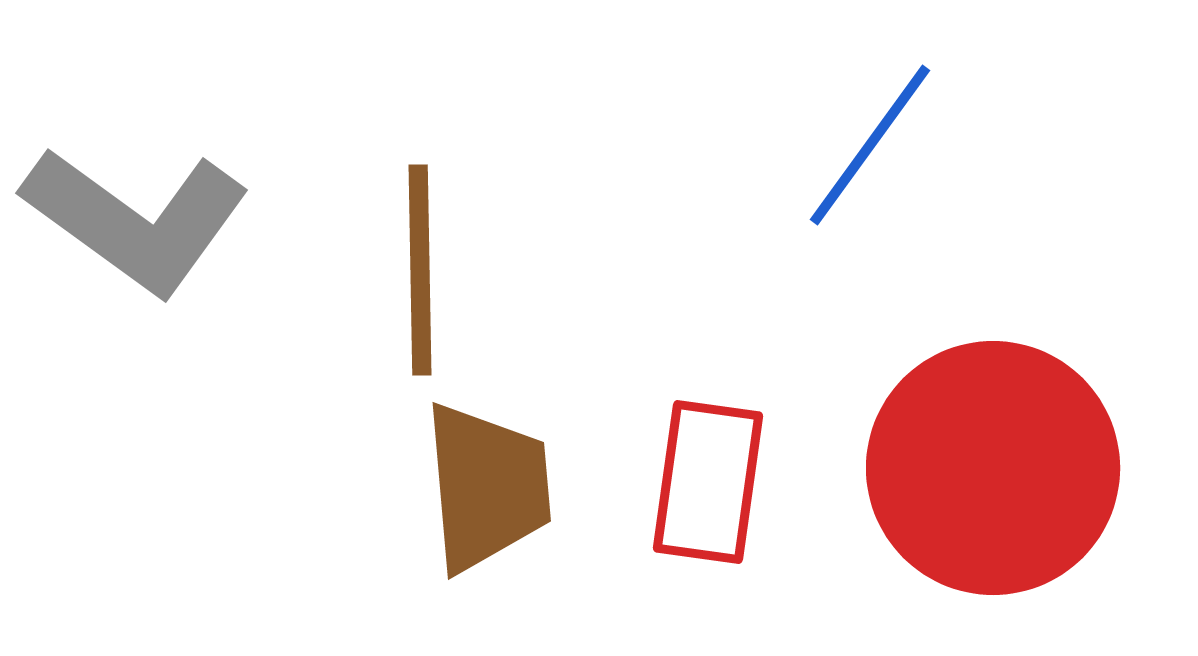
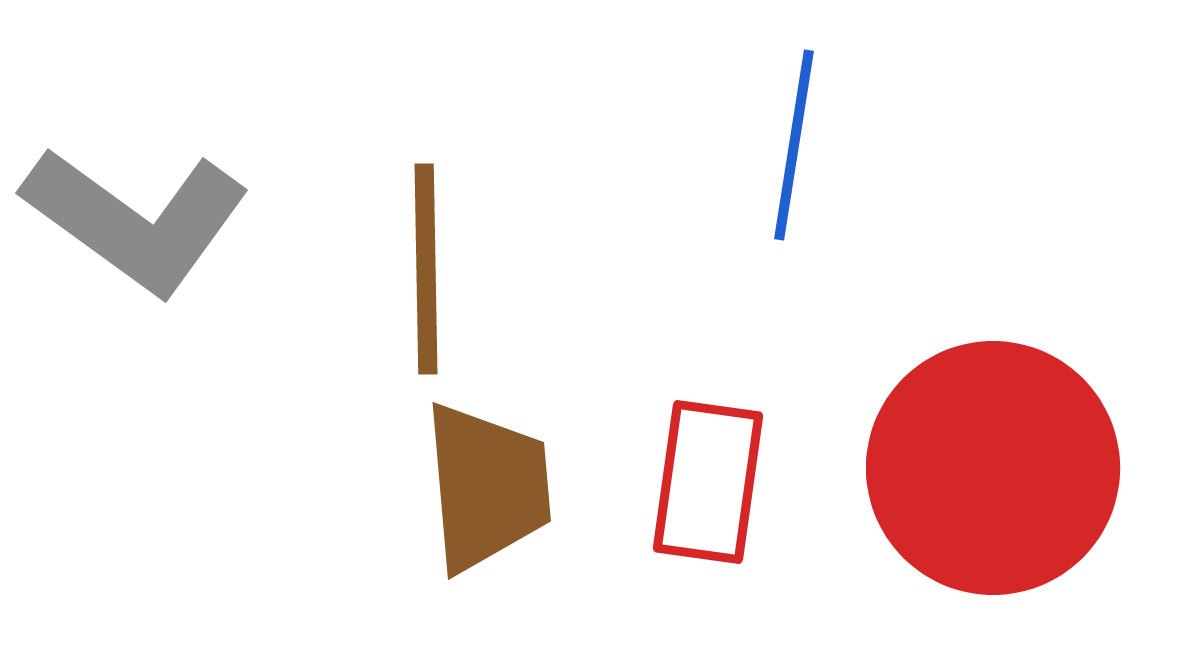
blue line: moved 76 px left; rotated 27 degrees counterclockwise
brown line: moved 6 px right, 1 px up
